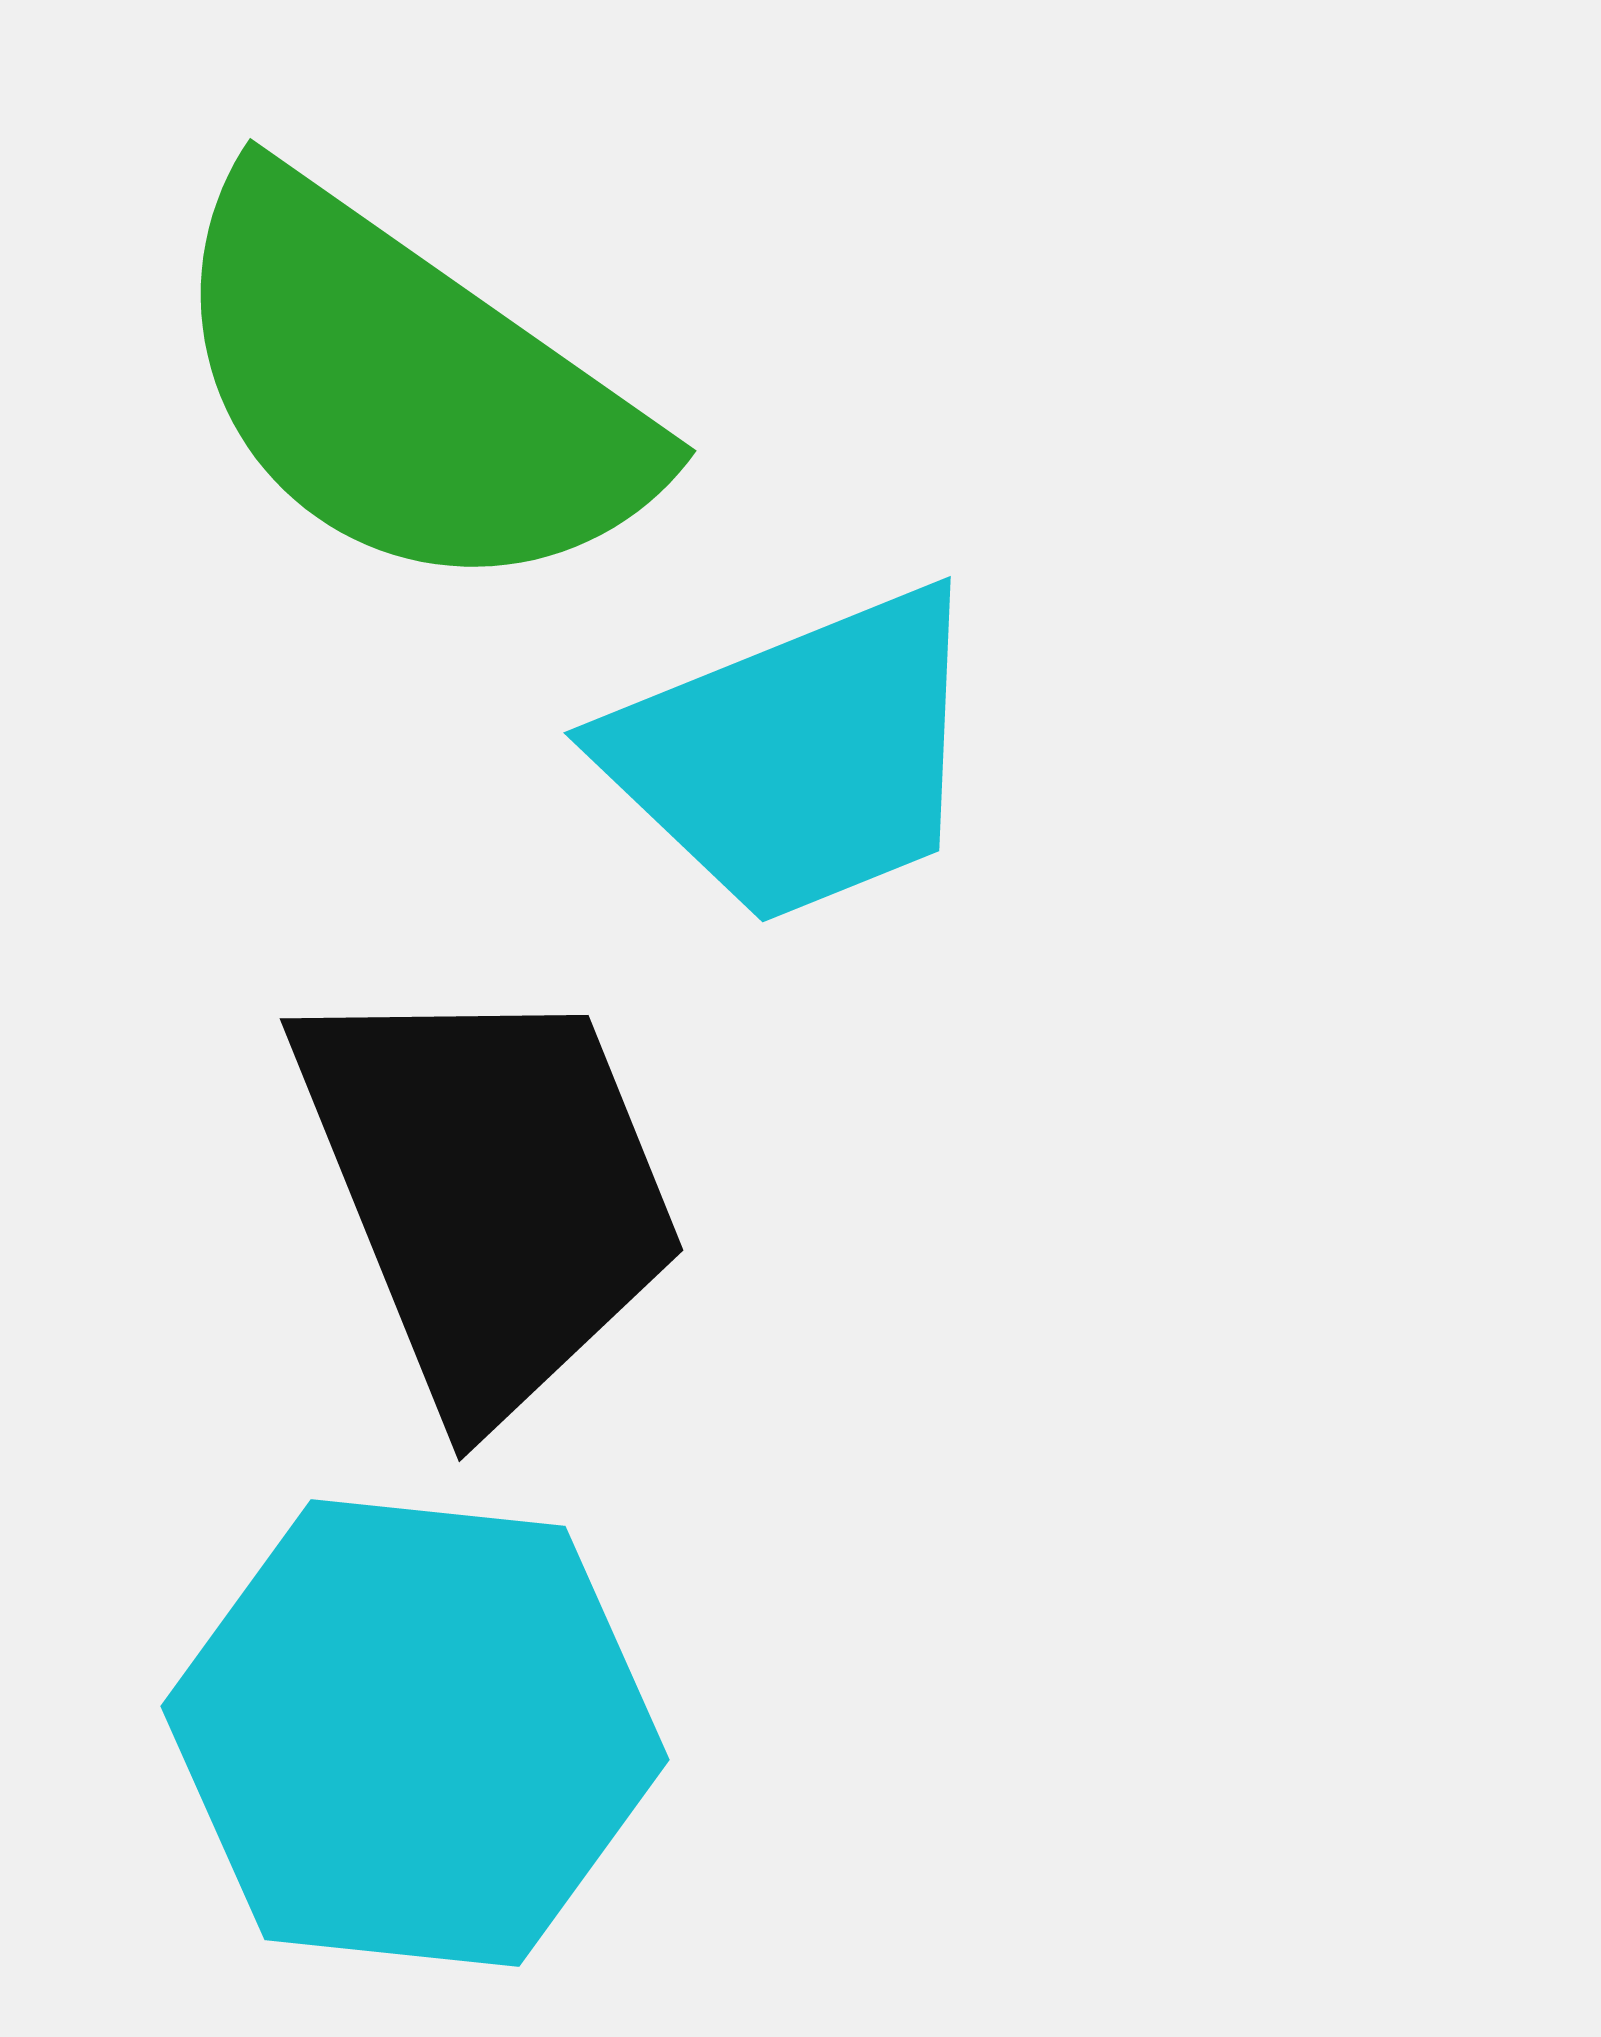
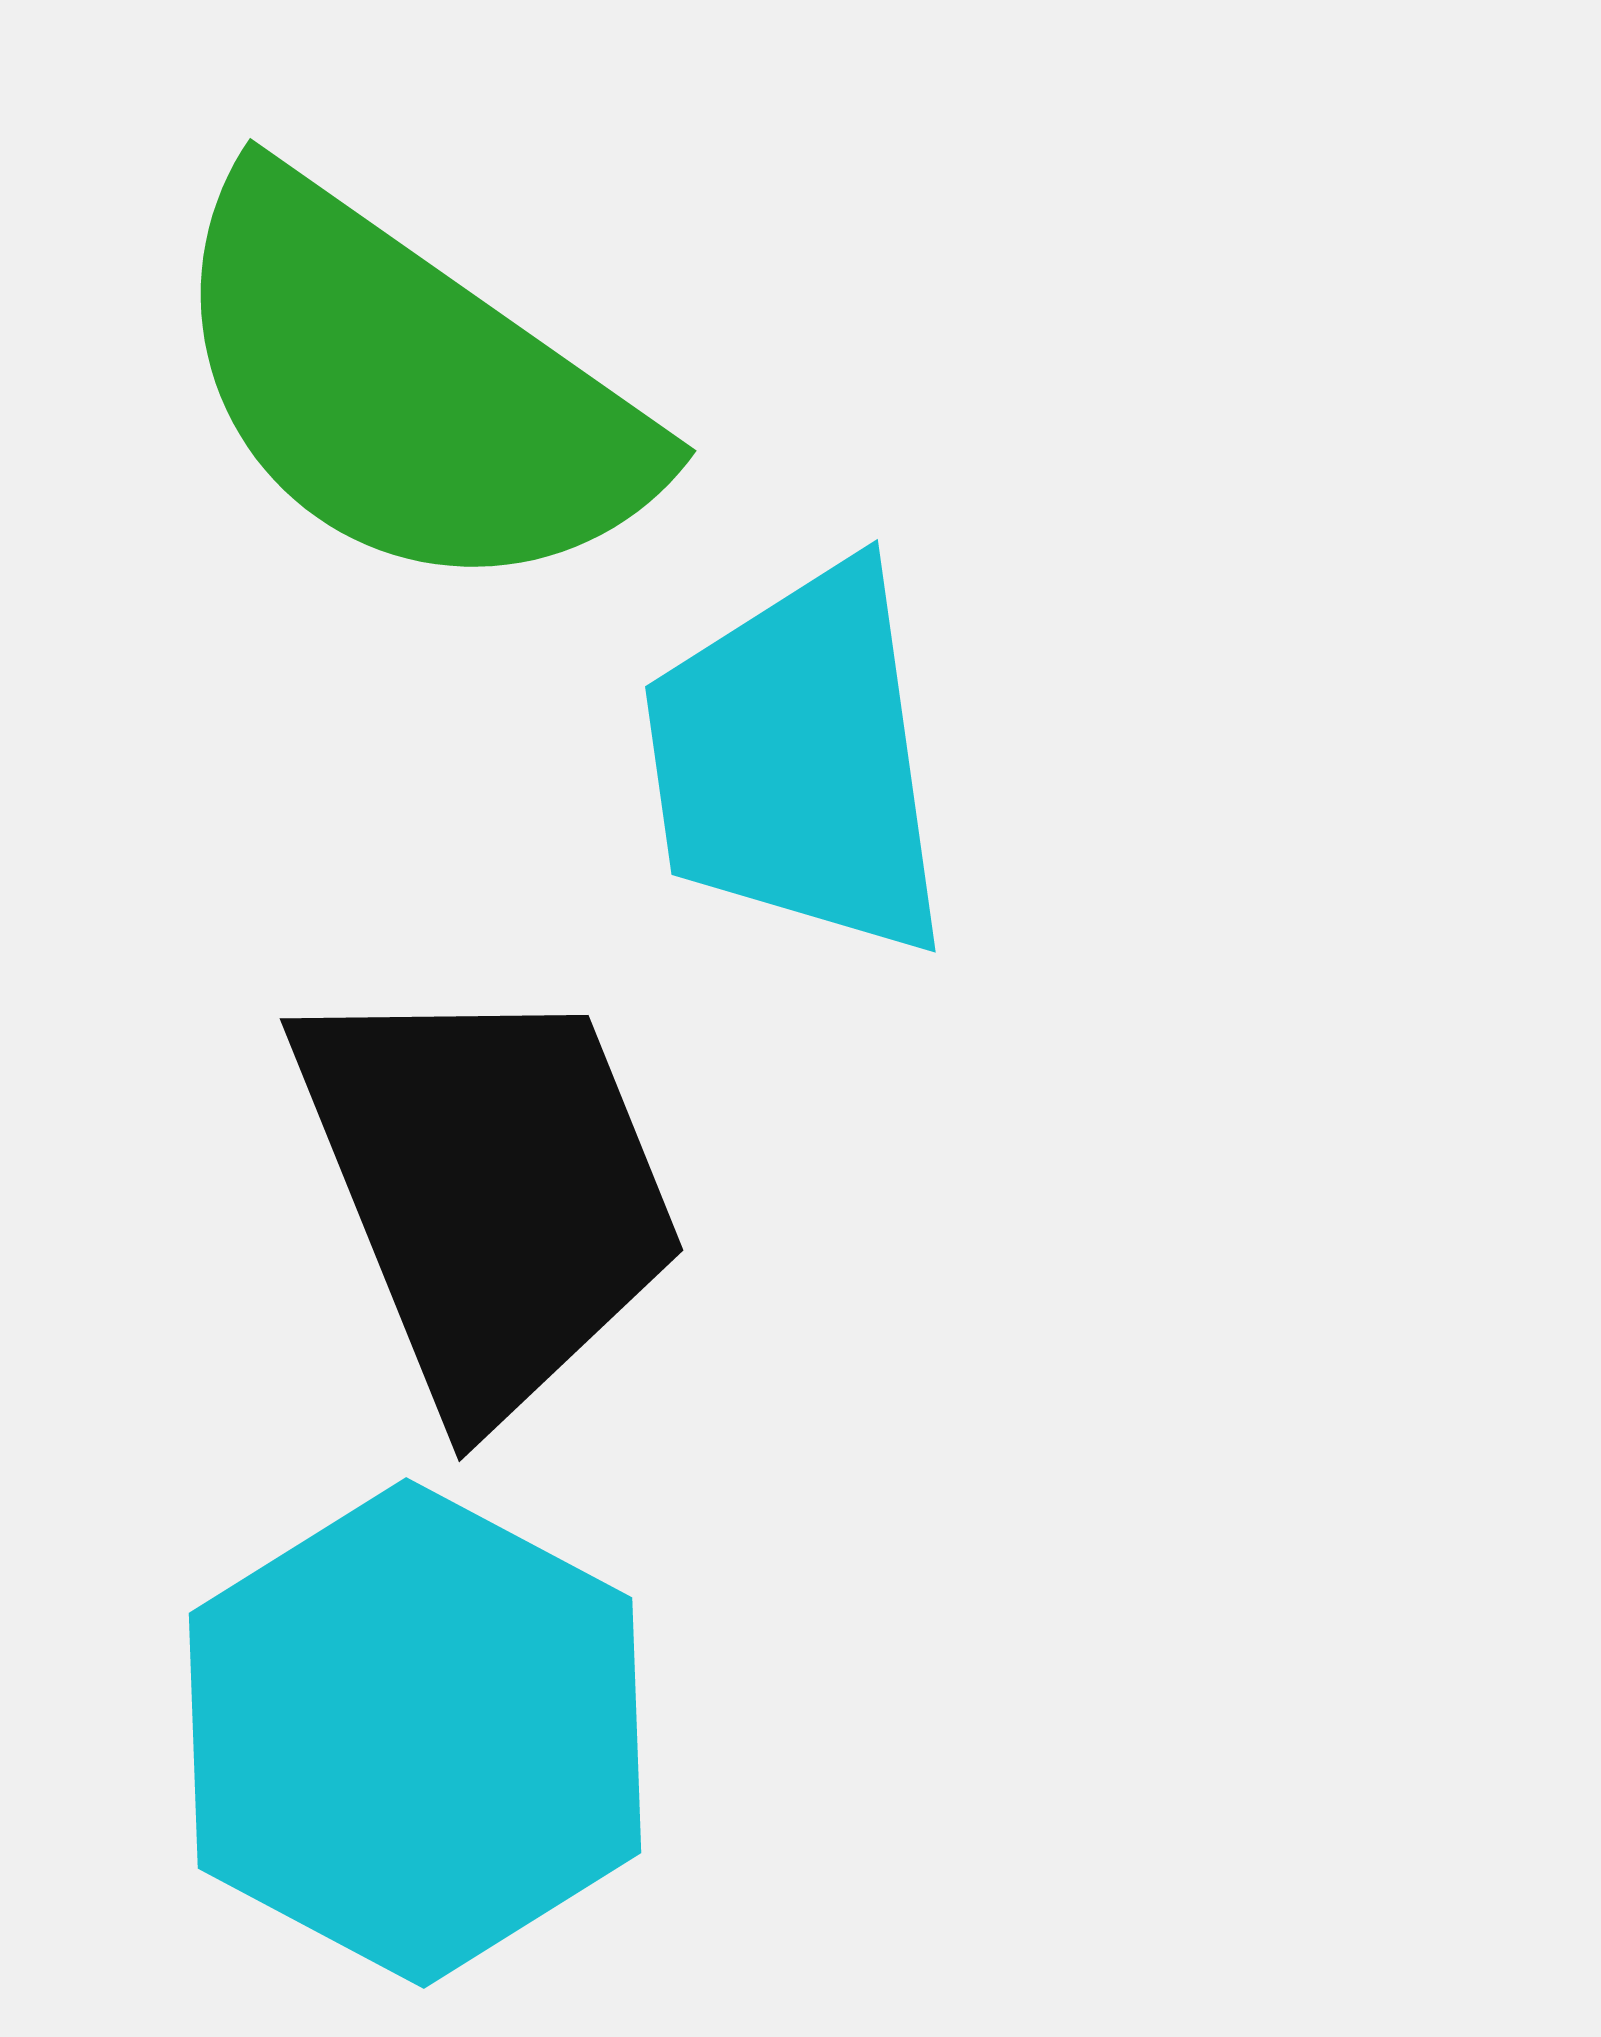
cyan trapezoid: moved 5 px down; rotated 104 degrees clockwise
cyan hexagon: rotated 22 degrees clockwise
